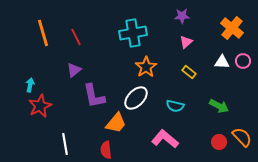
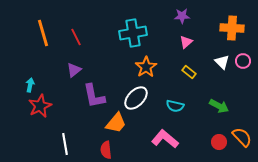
orange cross: rotated 35 degrees counterclockwise
white triangle: rotated 42 degrees clockwise
